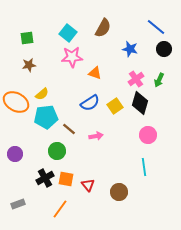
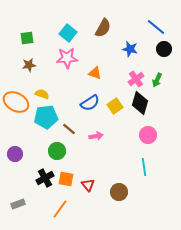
pink star: moved 5 px left, 1 px down
green arrow: moved 2 px left
yellow semicircle: rotated 120 degrees counterclockwise
